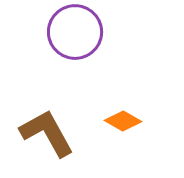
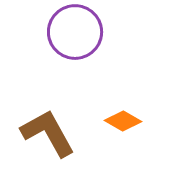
brown L-shape: moved 1 px right
